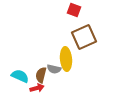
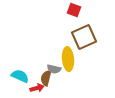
yellow ellipse: moved 2 px right
brown semicircle: moved 5 px right, 3 px down
